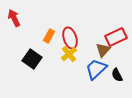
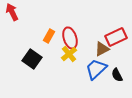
red arrow: moved 2 px left, 6 px up
brown triangle: moved 1 px left, 1 px up; rotated 21 degrees clockwise
